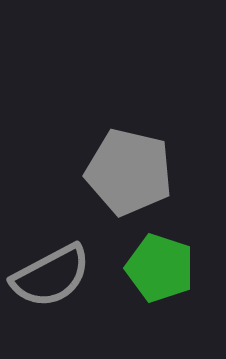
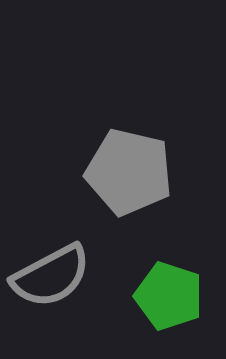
green pentagon: moved 9 px right, 28 px down
